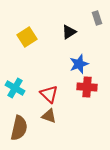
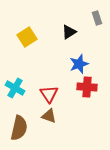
red triangle: rotated 12 degrees clockwise
